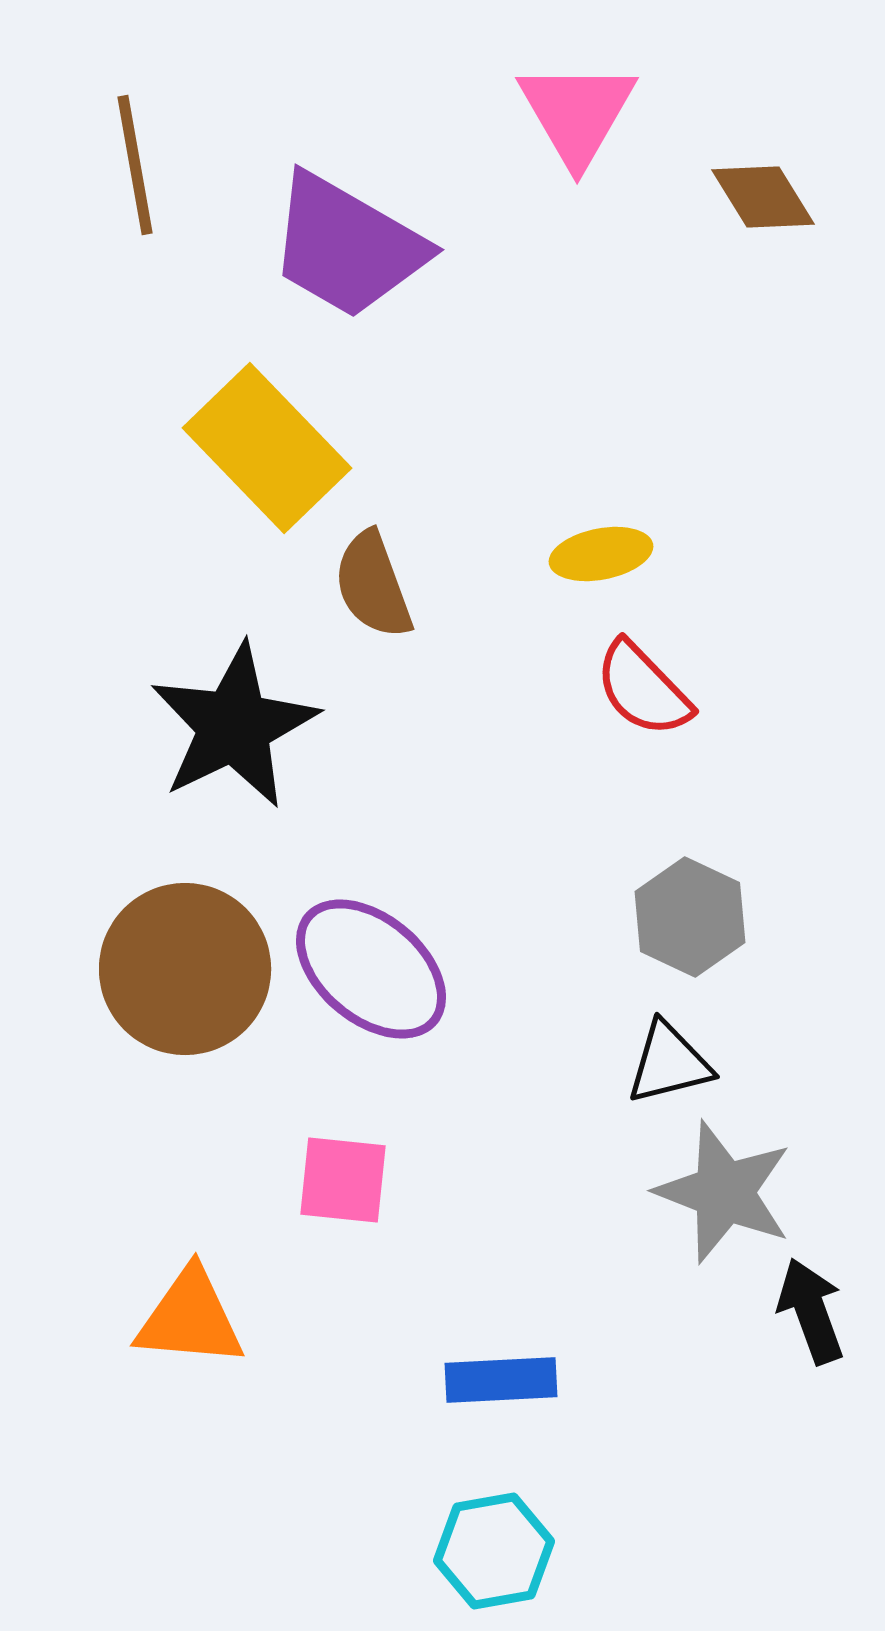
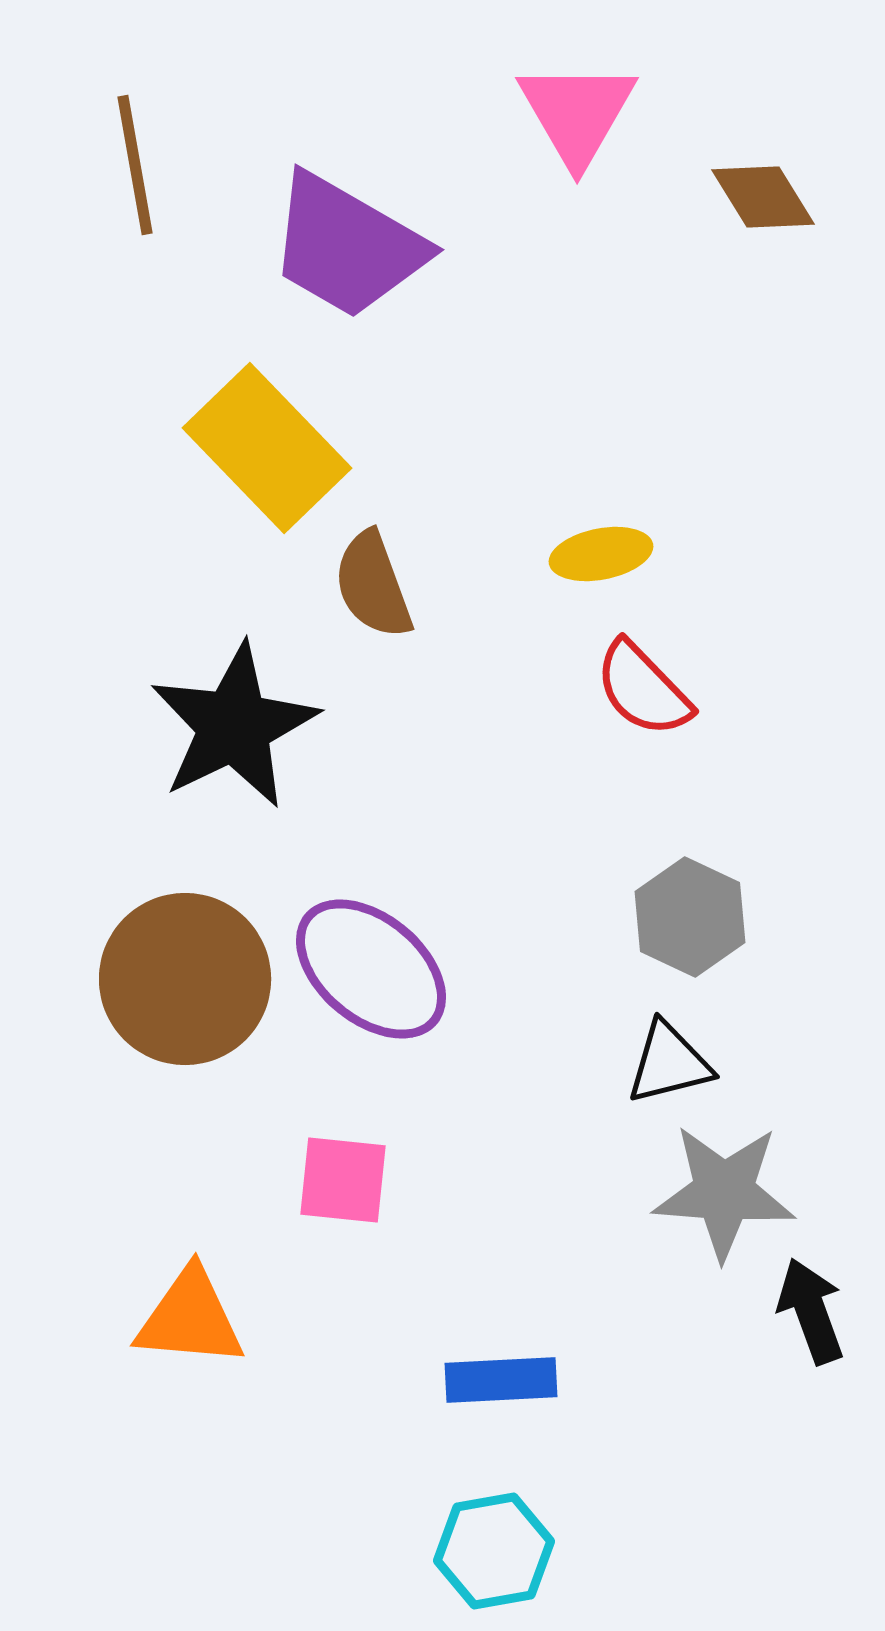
brown circle: moved 10 px down
gray star: rotated 17 degrees counterclockwise
